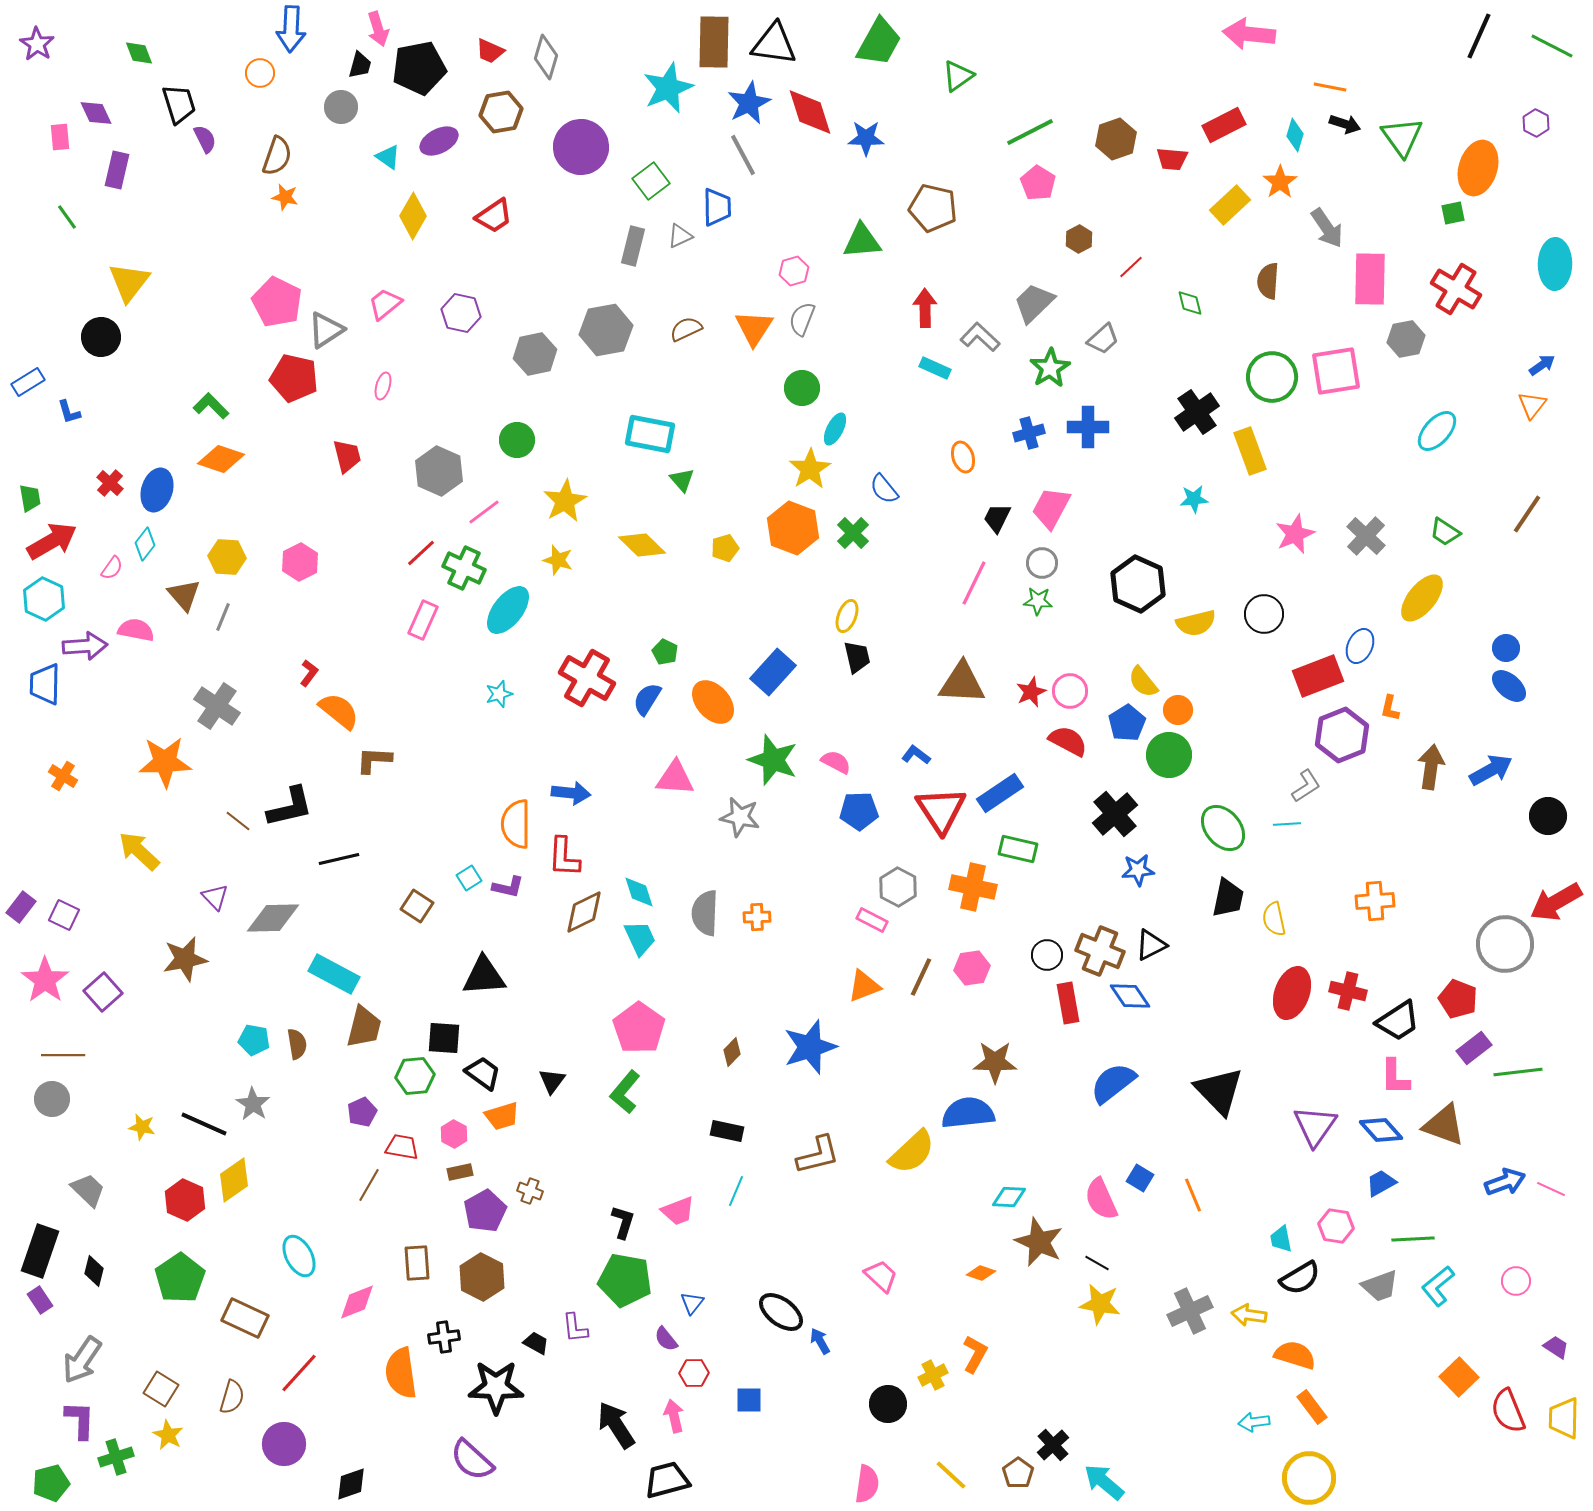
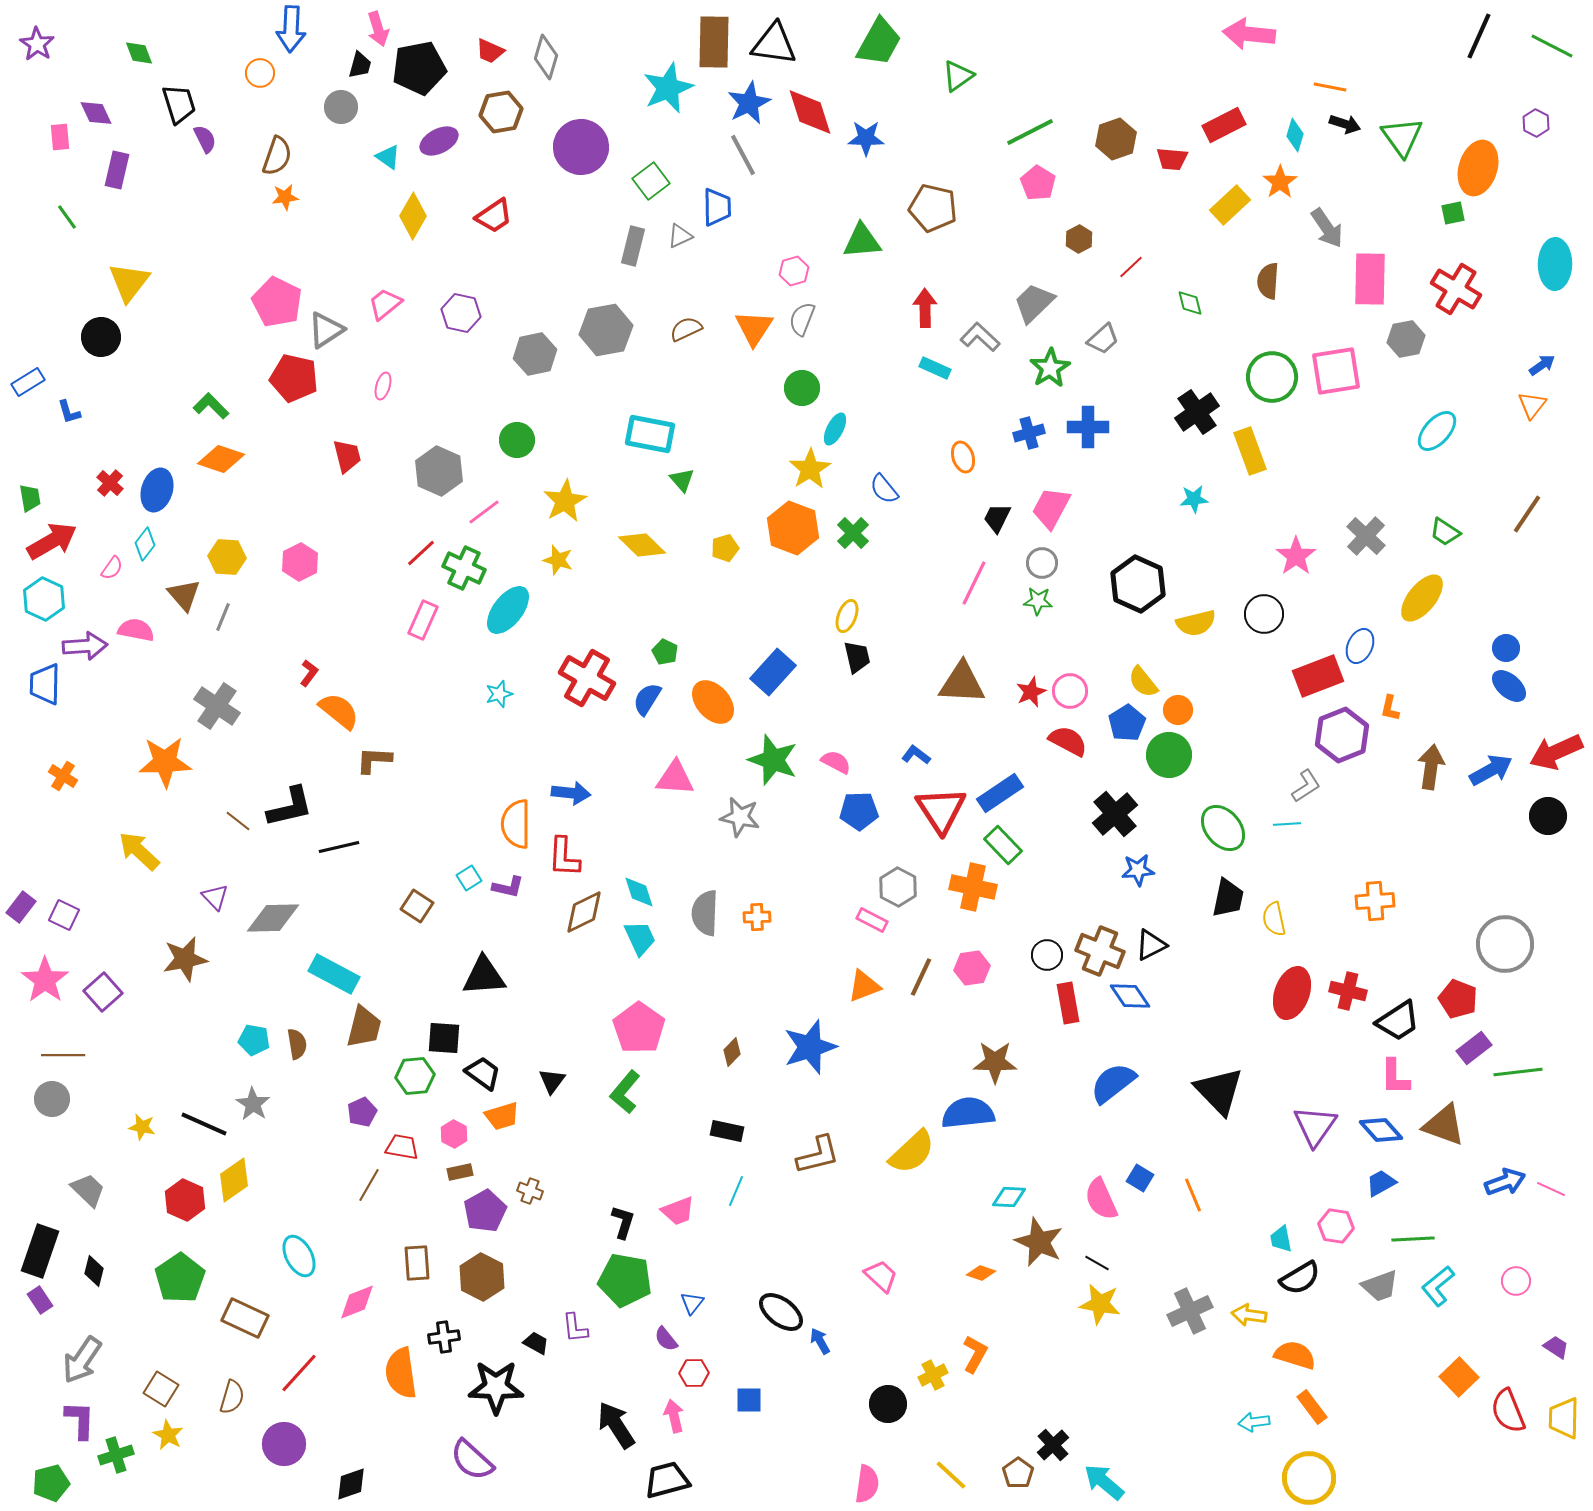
orange star at (285, 197): rotated 20 degrees counterclockwise
pink star at (1295, 534): moved 1 px right, 22 px down; rotated 12 degrees counterclockwise
green rectangle at (1018, 849): moved 15 px left, 4 px up; rotated 33 degrees clockwise
black line at (339, 859): moved 12 px up
red arrow at (1556, 902): moved 150 px up; rotated 6 degrees clockwise
green cross at (116, 1457): moved 2 px up
